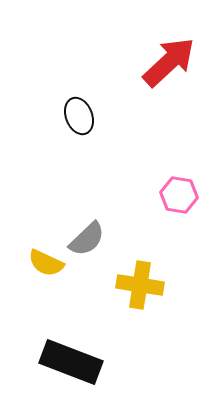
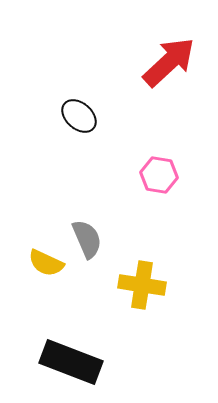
black ellipse: rotated 27 degrees counterclockwise
pink hexagon: moved 20 px left, 20 px up
gray semicircle: rotated 69 degrees counterclockwise
yellow cross: moved 2 px right
